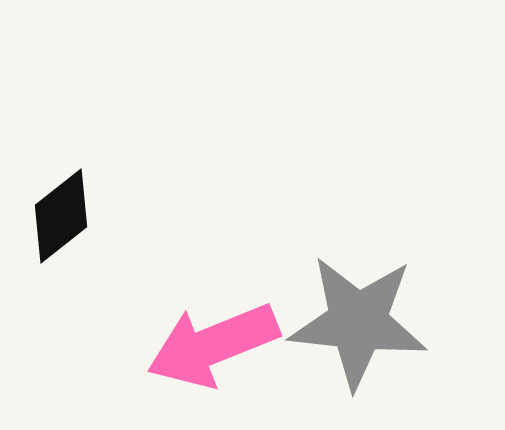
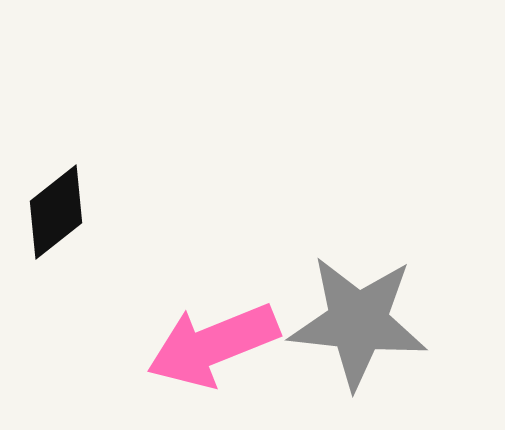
black diamond: moved 5 px left, 4 px up
